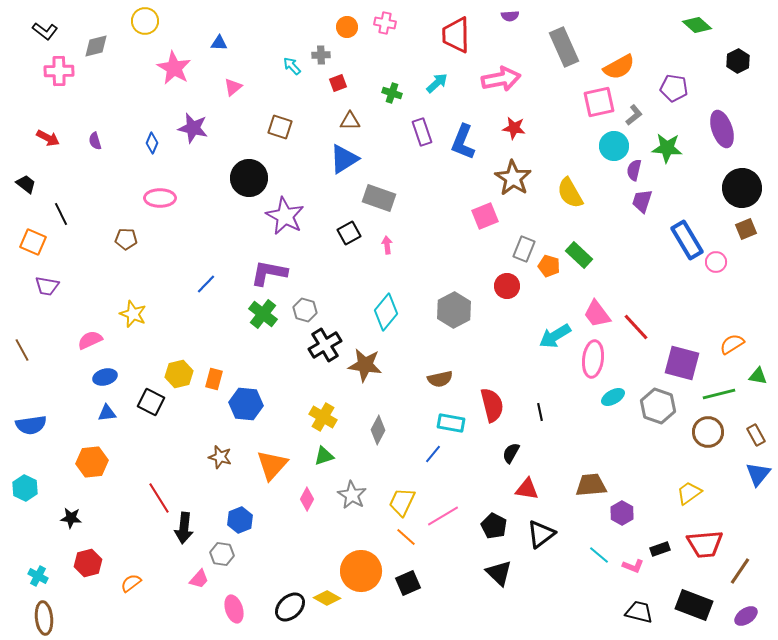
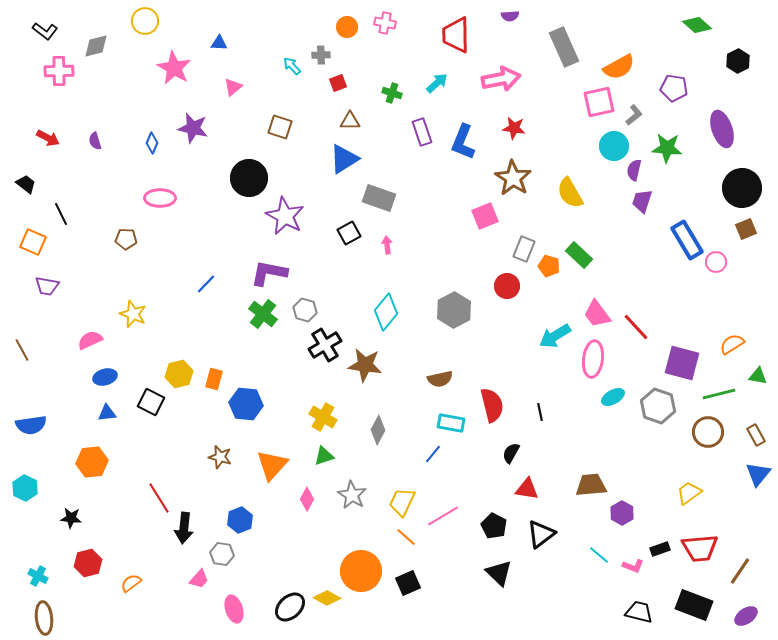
red trapezoid at (705, 544): moved 5 px left, 4 px down
